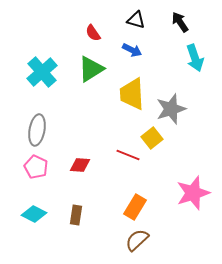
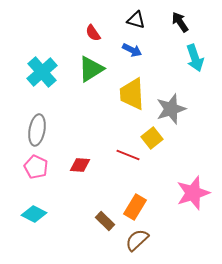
brown rectangle: moved 29 px right, 6 px down; rotated 54 degrees counterclockwise
